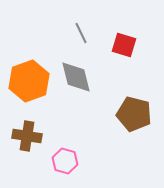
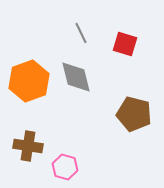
red square: moved 1 px right, 1 px up
brown cross: moved 1 px right, 10 px down
pink hexagon: moved 6 px down
